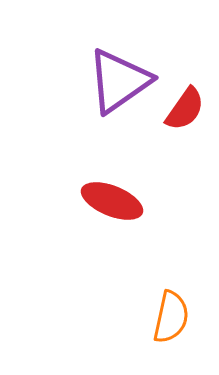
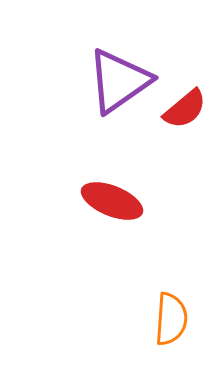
red semicircle: rotated 15 degrees clockwise
orange semicircle: moved 2 px down; rotated 8 degrees counterclockwise
